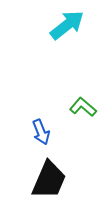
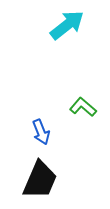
black trapezoid: moved 9 px left
